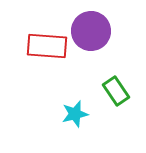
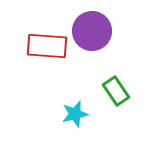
purple circle: moved 1 px right
